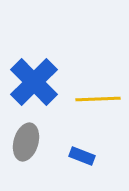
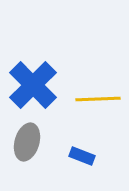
blue cross: moved 1 px left, 3 px down
gray ellipse: moved 1 px right
